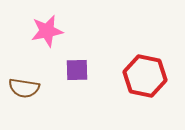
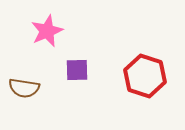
pink star: rotated 12 degrees counterclockwise
red hexagon: rotated 6 degrees clockwise
